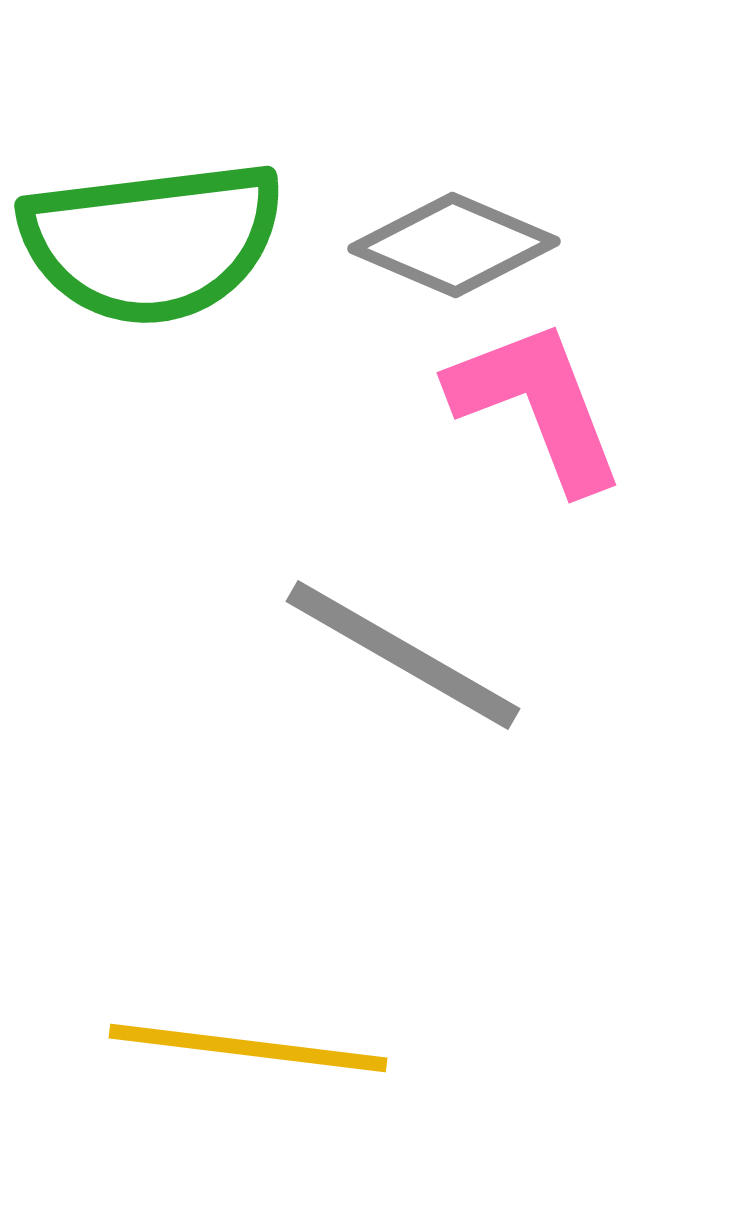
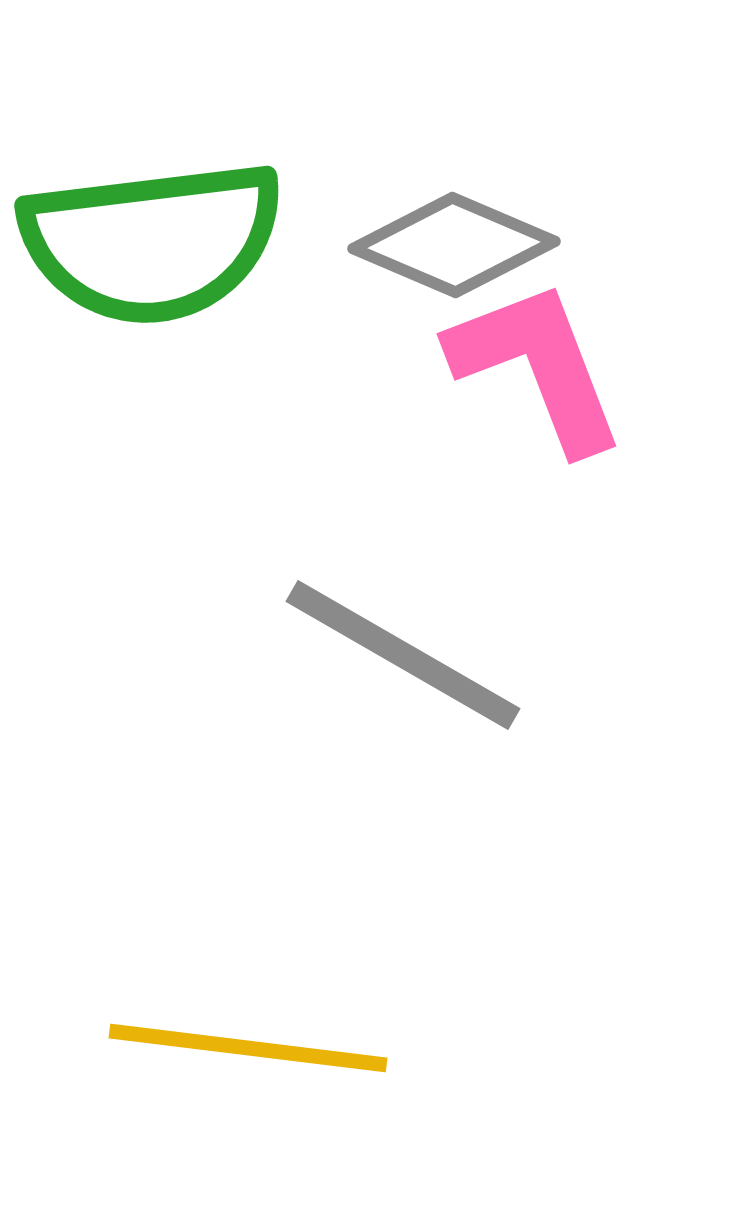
pink L-shape: moved 39 px up
